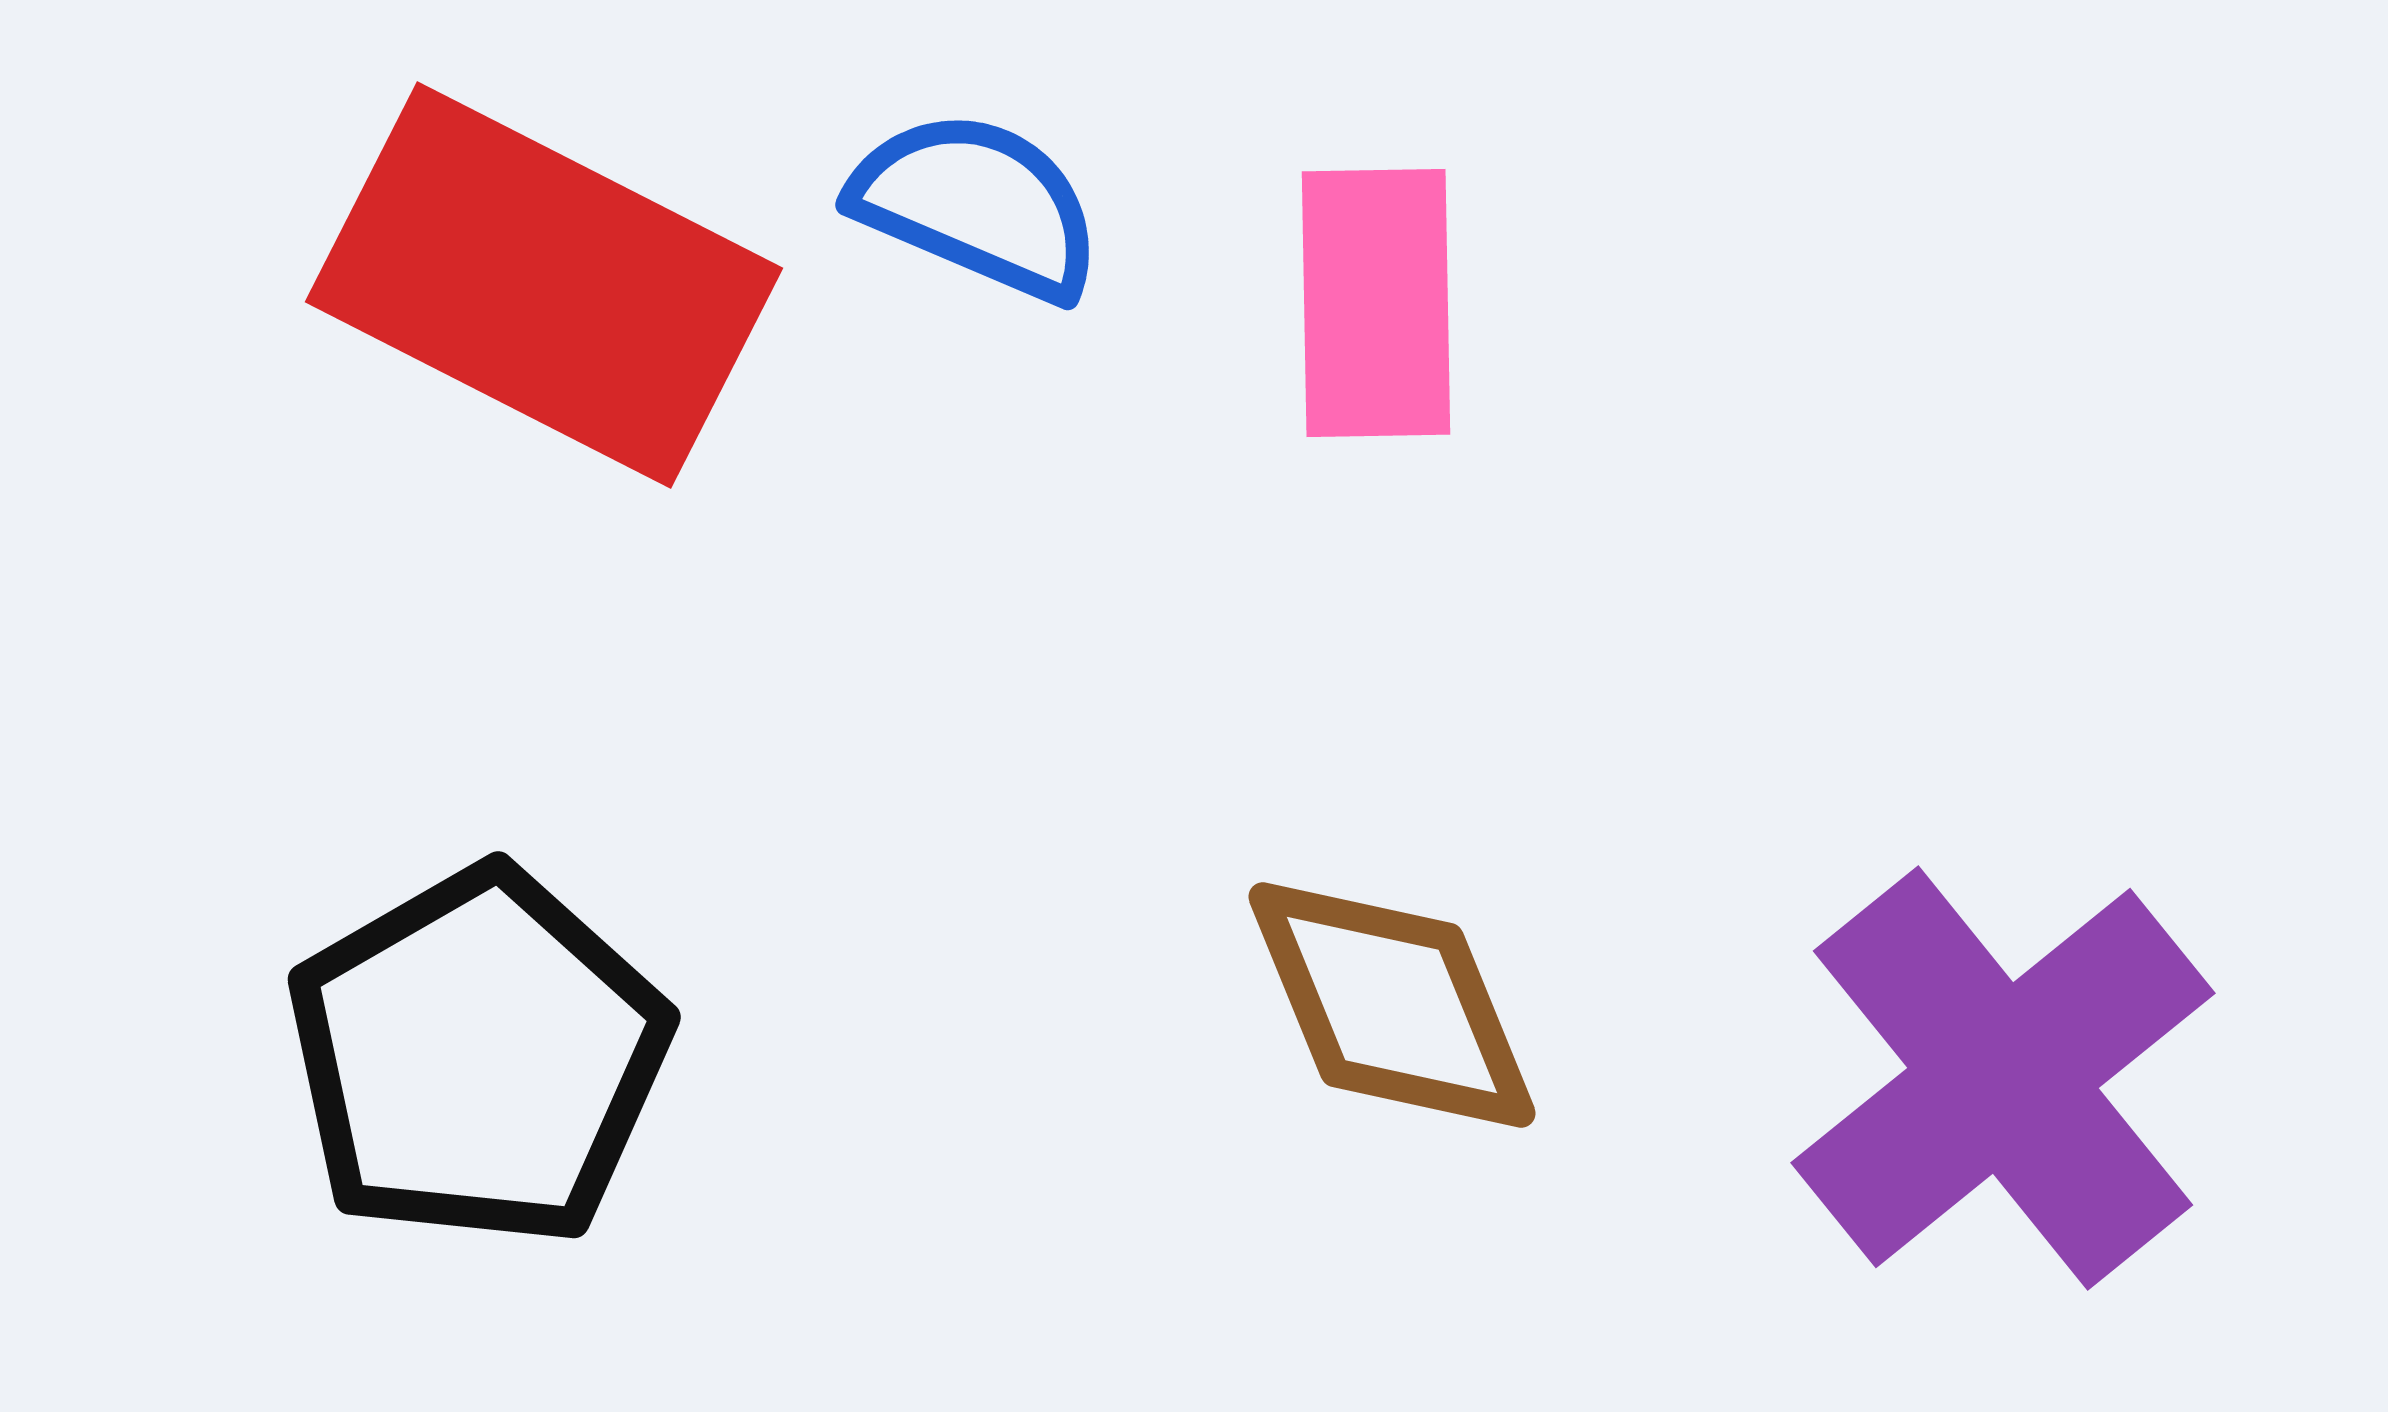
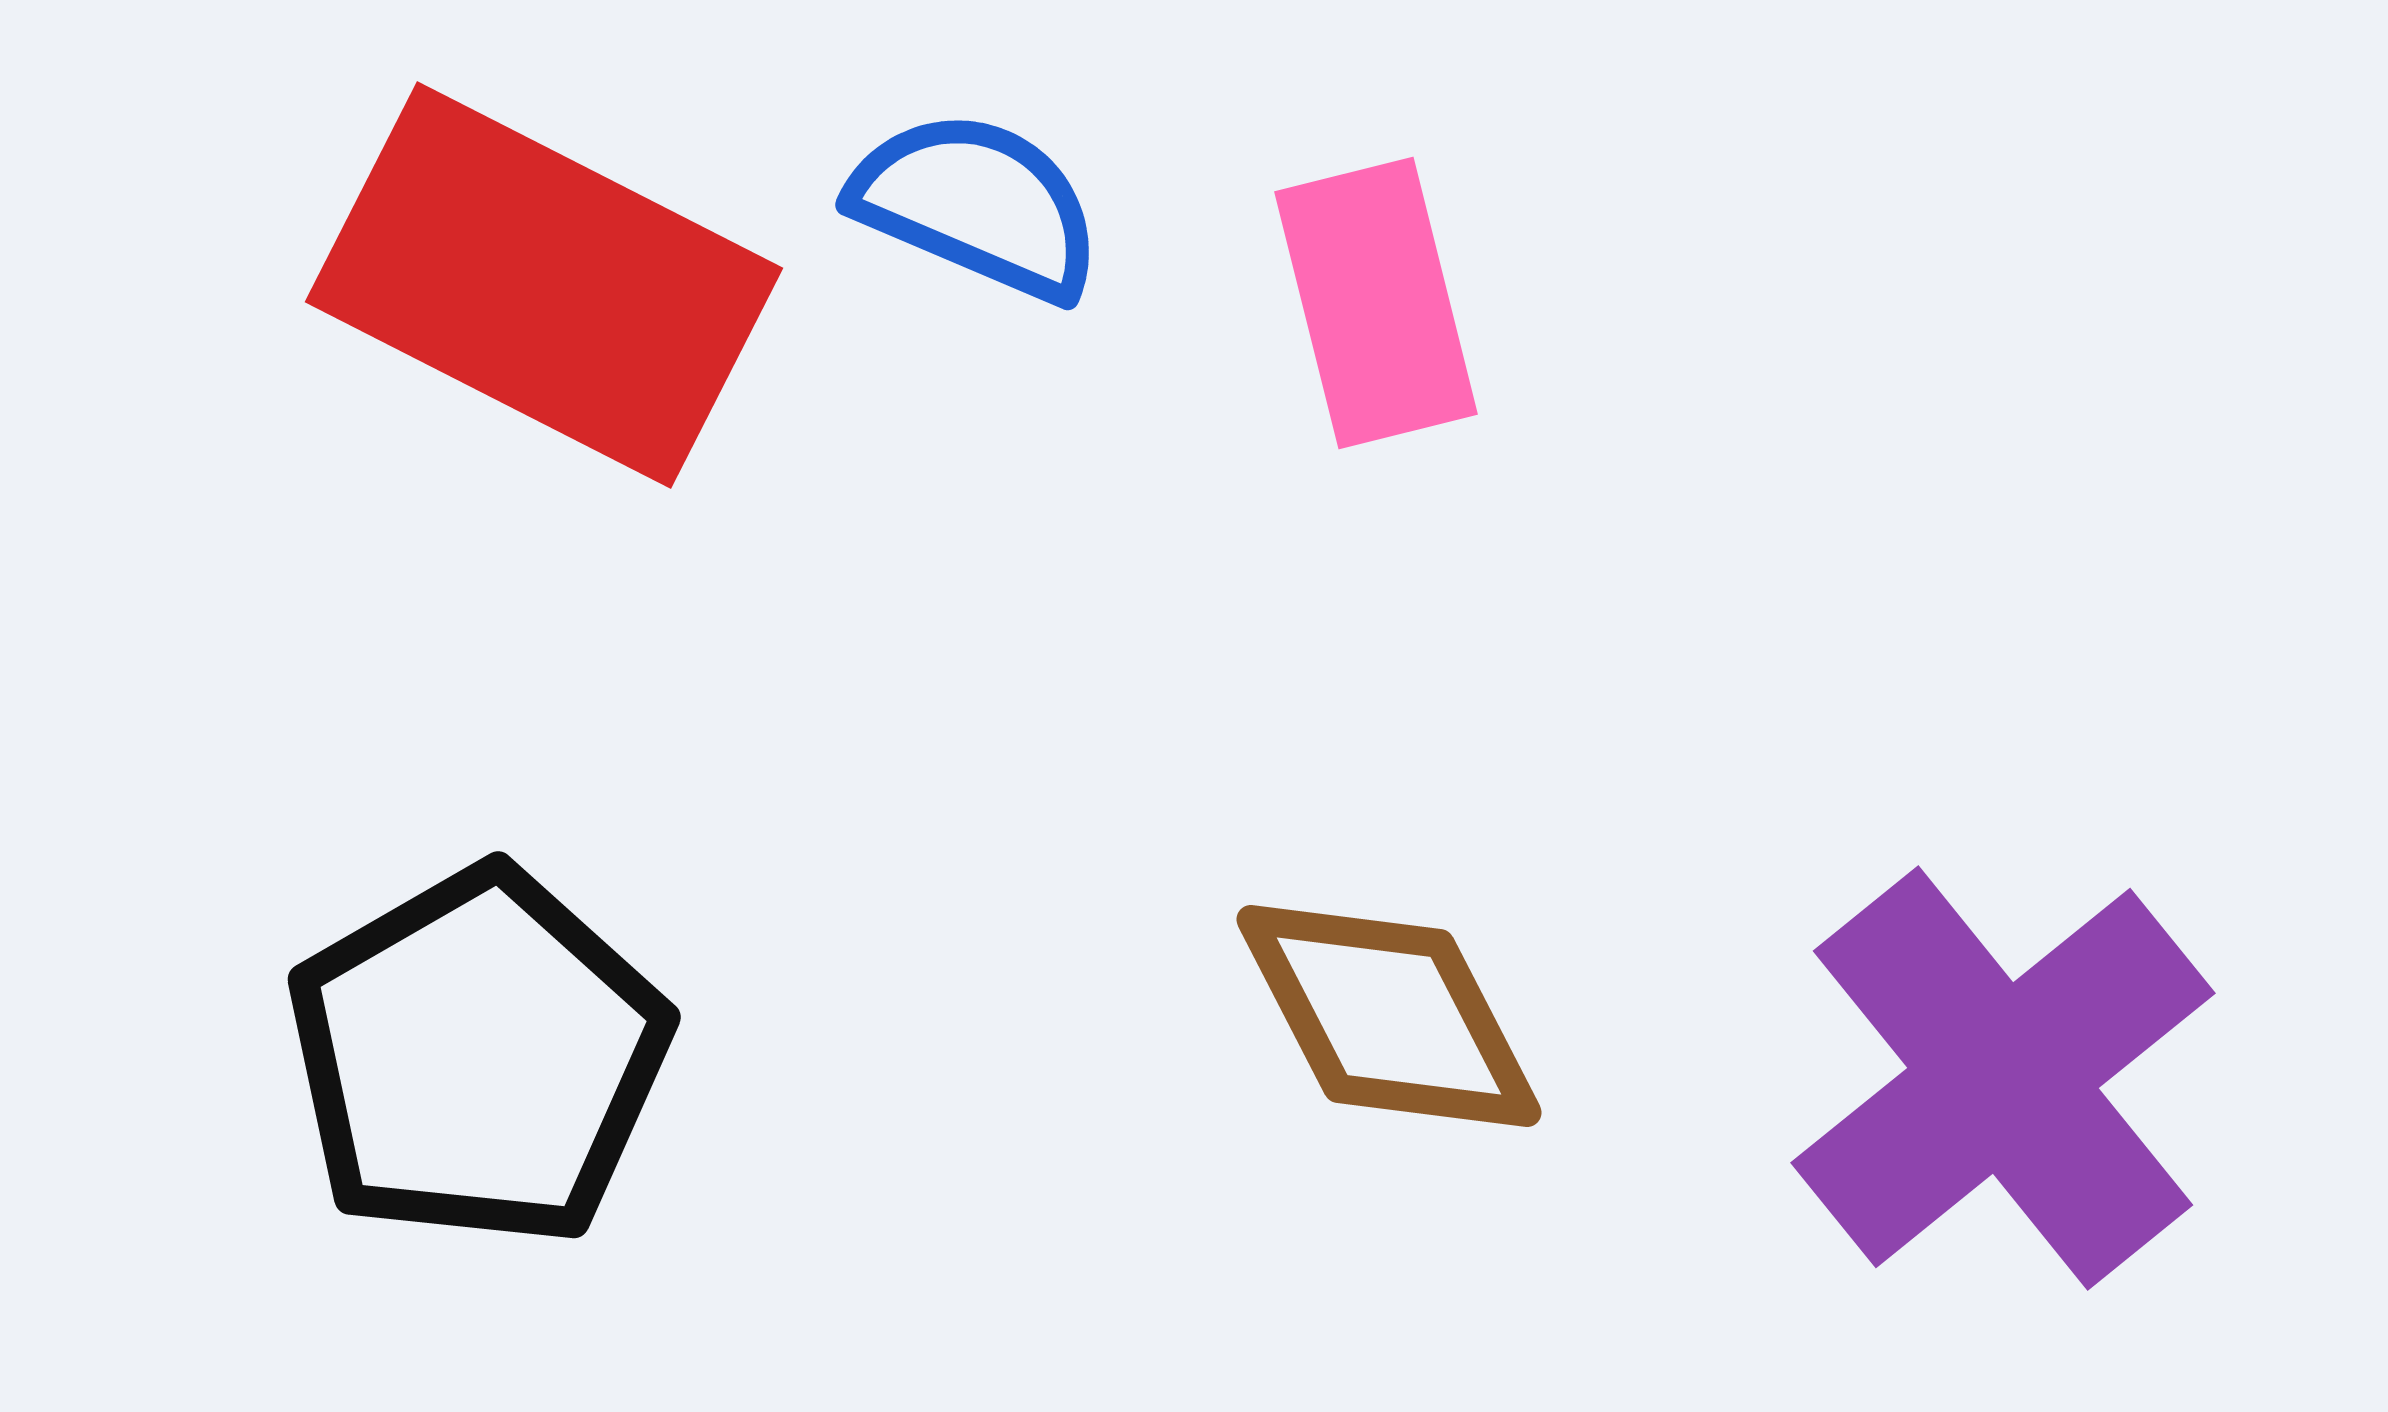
pink rectangle: rotated 13 degrees counterclockwise
brown diamond: moved 3 px left, 11 px down; rotated 5 degrees counterclockwise
